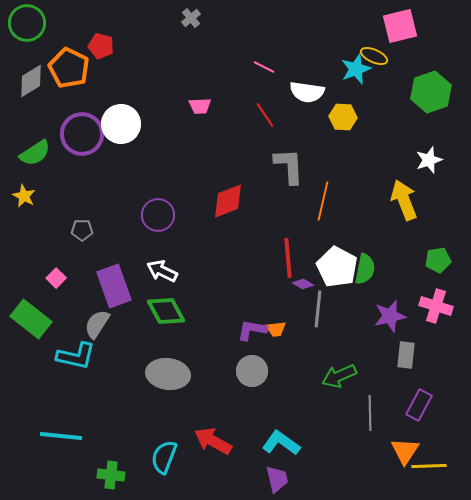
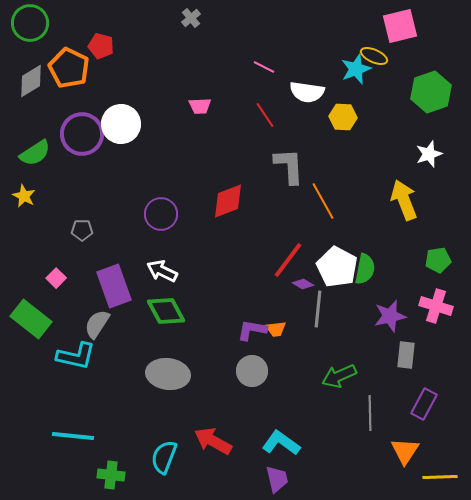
green circle at (27, 23): moved 3 px right
white star at (429, 160): moved 6 px up
orange line at (323, 201): rotated 42 degrees counterclockwise
purple circle at (158, 215): moved 3 px right, 1 px up
red line at (288, 258): moved 2 px down; rotated 42 degrees clockwise
purple rectangle at (419, 405): moved 5 px right, 1 px up
cyan line at (61, 436): moved 12 px right
yellow line at (429, 466): moved 11 px right, 11 px down
